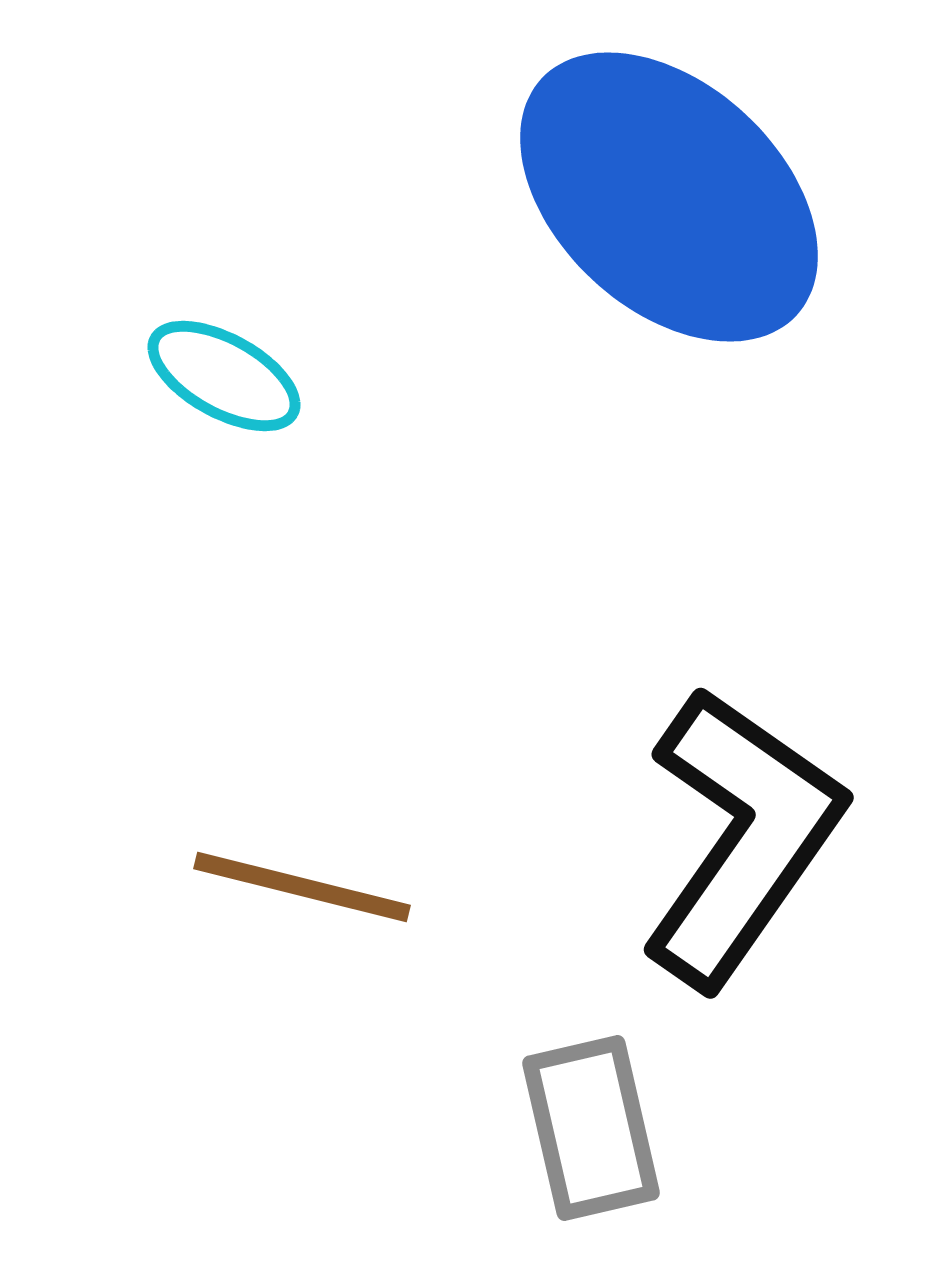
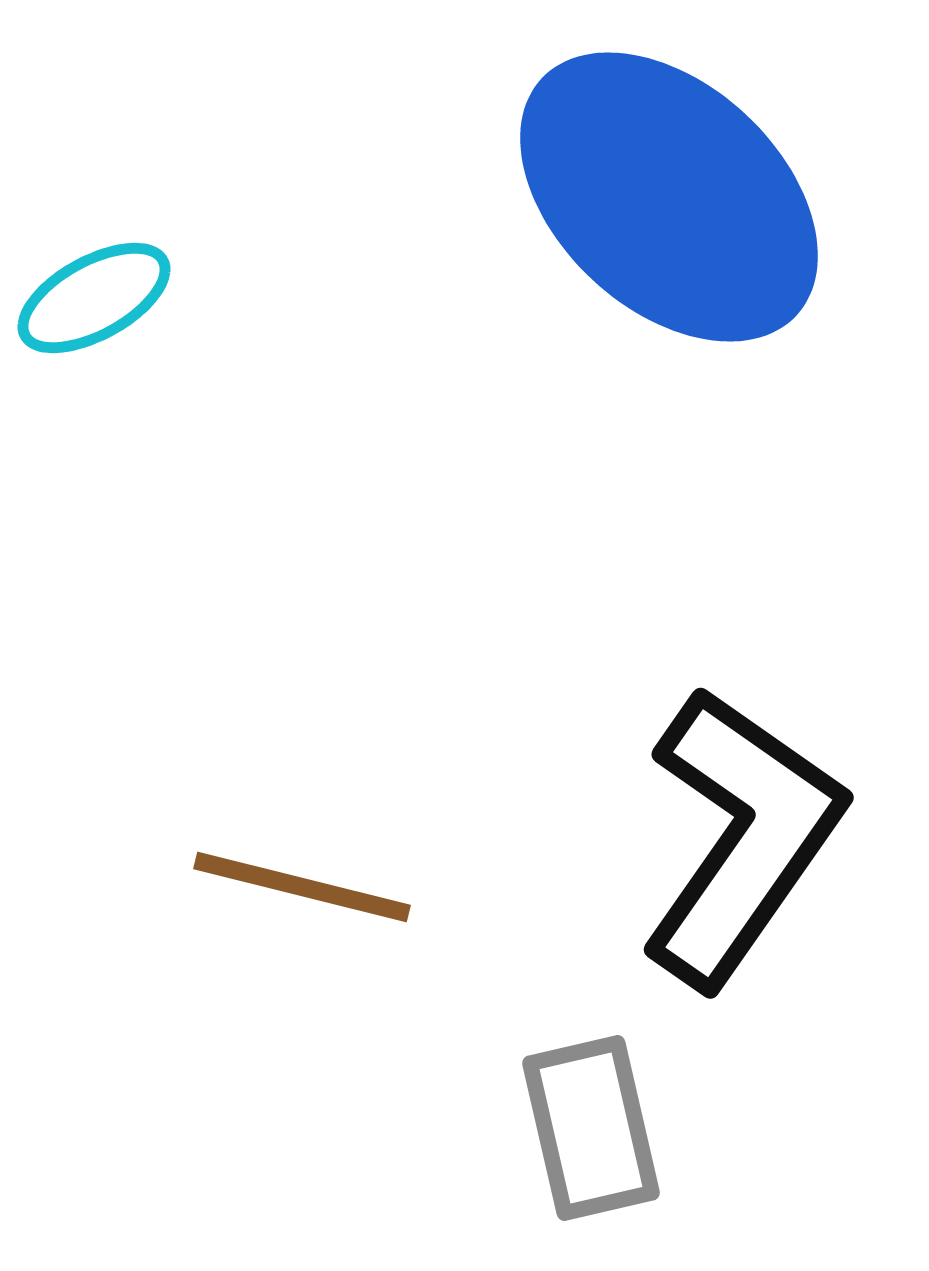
cyan ellipse: moved 130 px left, 78 px up; rotated 58 degrees counterclockwise
